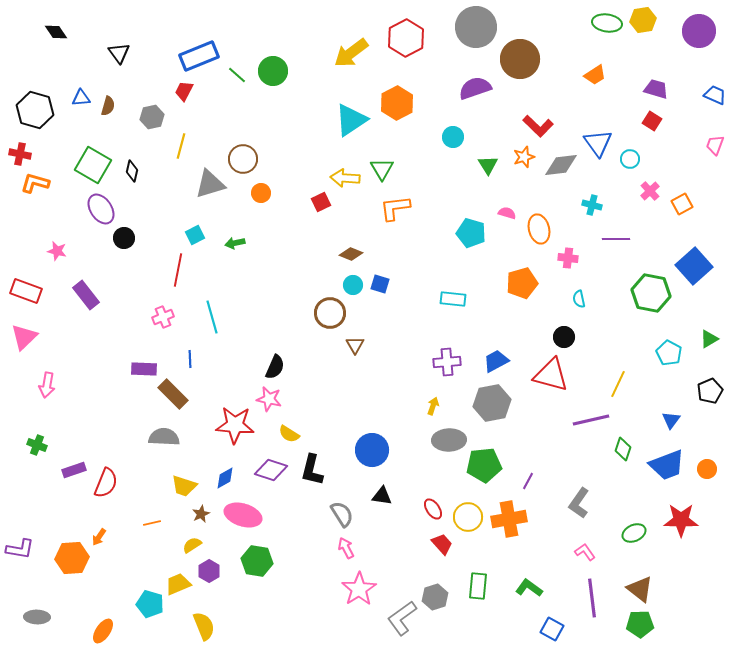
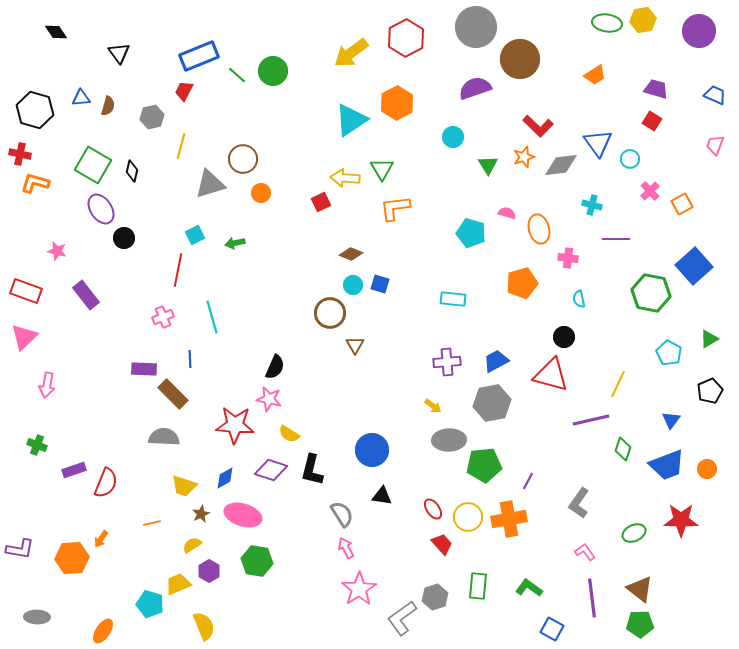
yellow arrow at (433, 406): rotated 108 degrees clockwise
orange arrow at (99, 537): moved 2 px right, 2 px down
